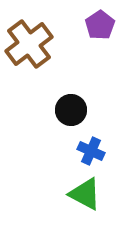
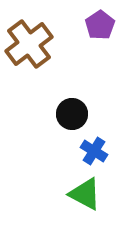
black circle: moved 1 px right, 4 px down
blue cross: moved 3 px right; rotated 8 degrees clockwise
